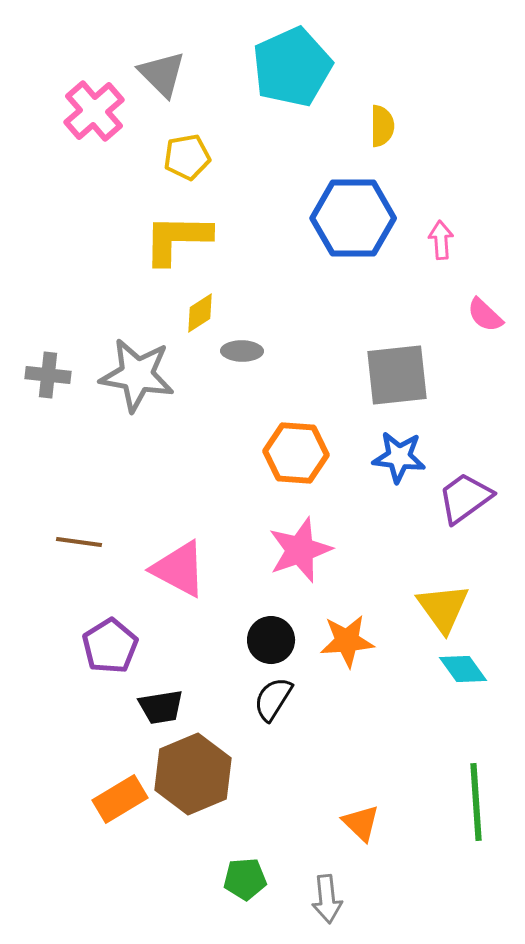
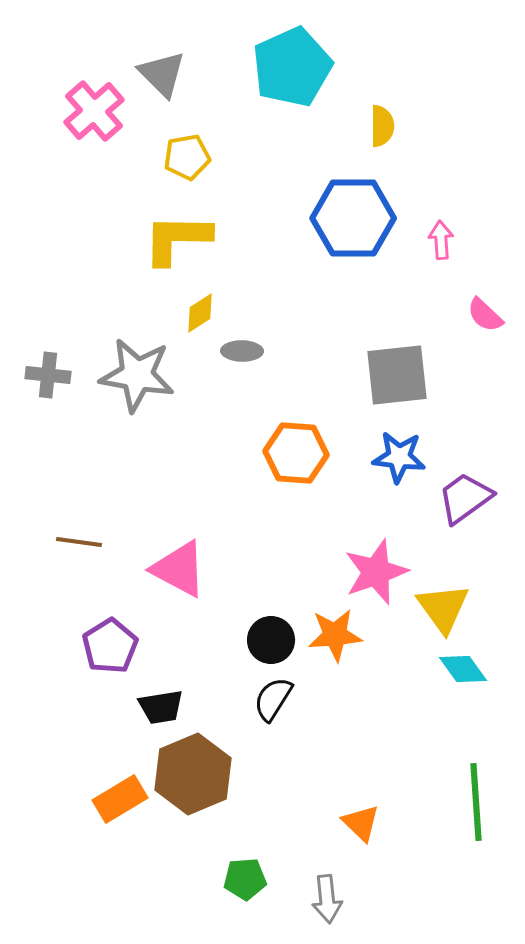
pink star: moved 76 px right, 22 px down
orange star: moved 12 px left, 6 px up
